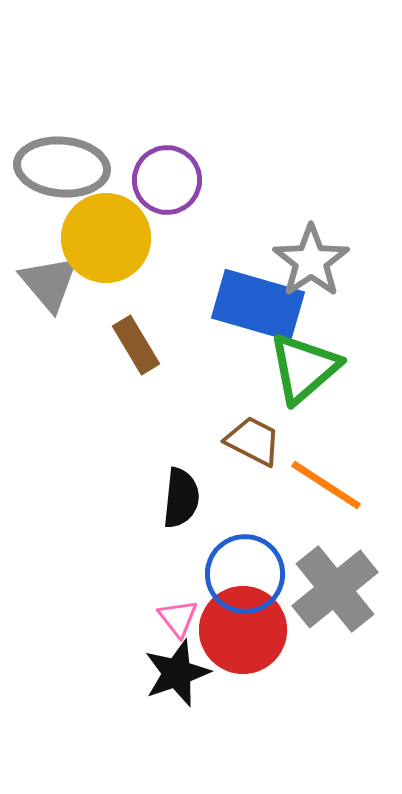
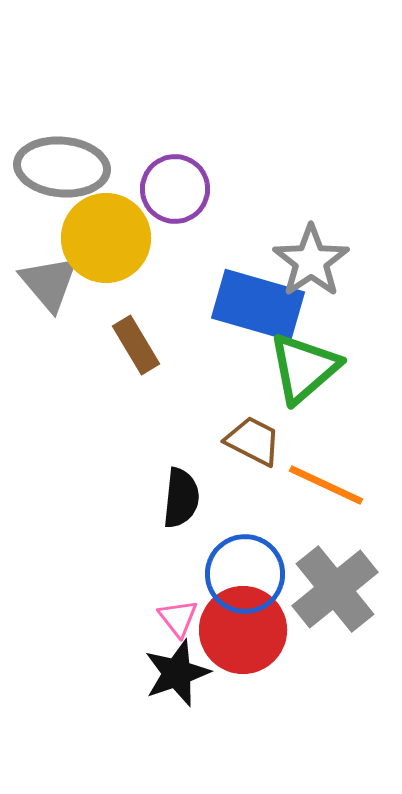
purple circle: moved 8 px right, 9 px down
orange line: rotated 8 degrees counterclockwise
